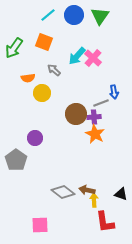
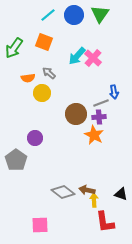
green triangle: moved 2 px up
gray arrow: moved 5 px left, 3 px down
purple cross: moved 5 px right
orange star: moved 1 px left, 1 px down
